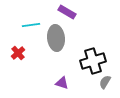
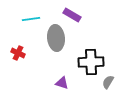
purple rectangle: moved 5 px right, 3 px down
cyan line: moved 6 px up
red cross: rotated 24 degrees counterclockwise
black cross: moved 2 px left, 1 px down; rotated 15 degrees clockwise
gray semicircle: moved 3 px right
